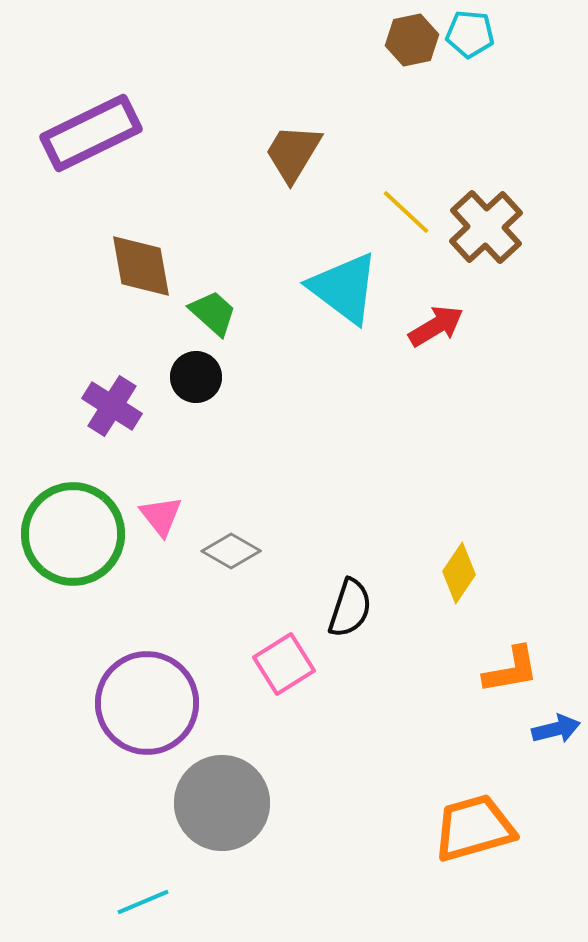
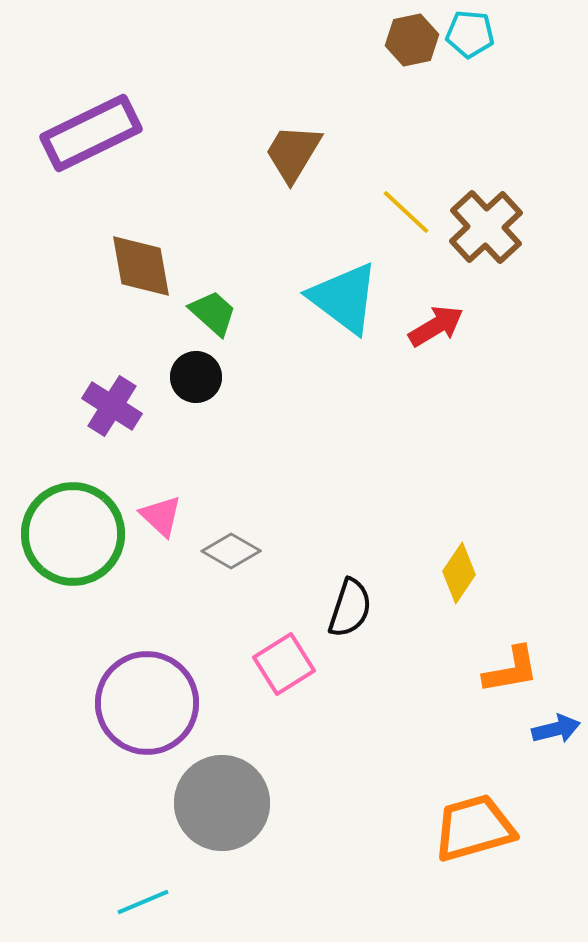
cyan triangle: moved 10 px down
pink triangle: rotated 9 degrees counterclockwise
